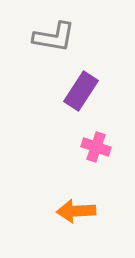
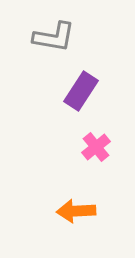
pink cross: rotated 32 degrees clockwise
